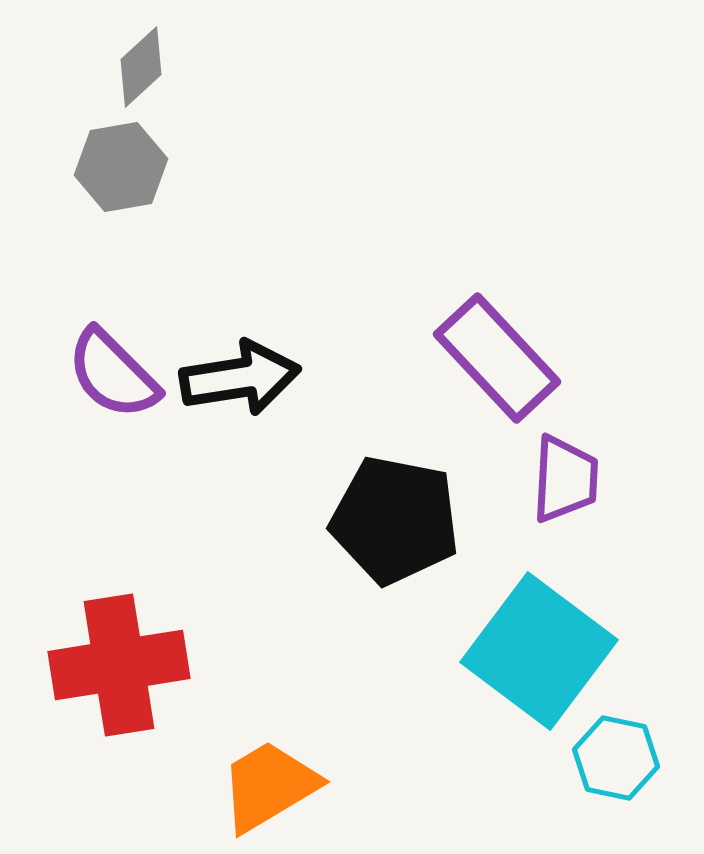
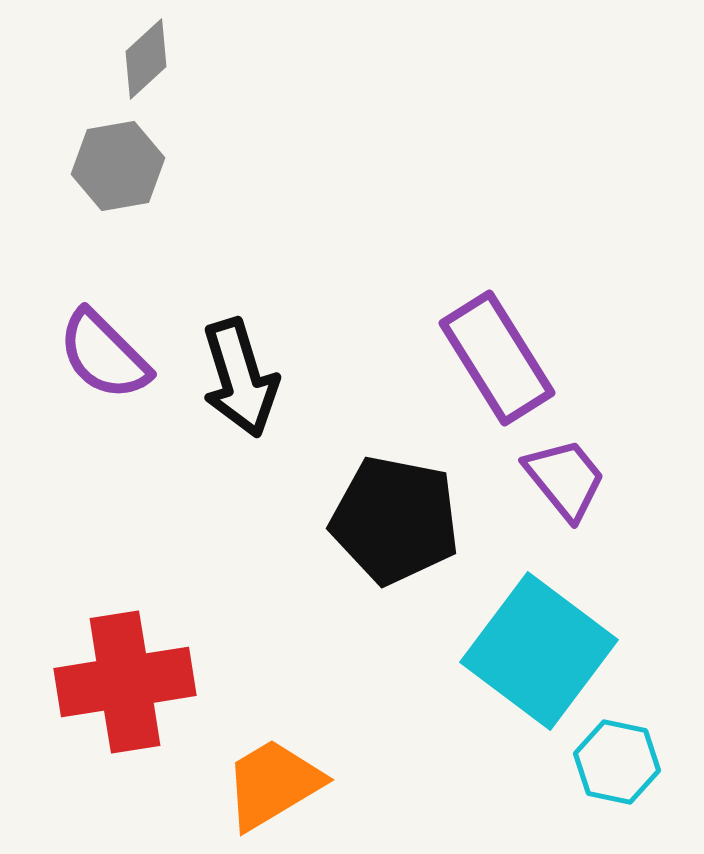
gray diamond: moved 5 px right, 8 px up
gray hexagon: moved 3 px left, 1 px up
purple rectangle: rotated 11 degrees clockwise
purple semicircle: moved 9 px left, 19 px up
black arrow: rotated 82 degrees clockwise
purple trapezoid: rotated 42 degrees counterclockwise
red cross: moved 6 px right, 17 px down
cyan hexagon: moved 1 px right, 4 px down
orange trapezoid: moved 4 px right, 2 px up
